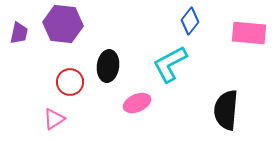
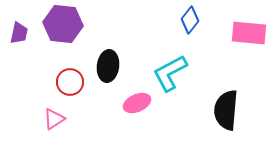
blue diamond: moved 1 px up
cyan L-shape: moved 9 px down
